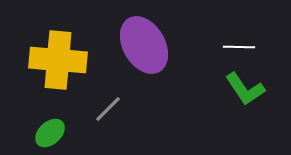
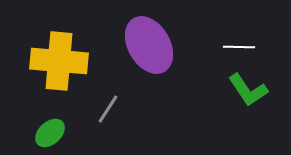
purple ellipse: moved 5 px right
yellow cross: moved 1 px right, 1 px down
green L-shape: moved 3 px right, 1 px down
gray line: rotated 12 degrees counterclockwise
